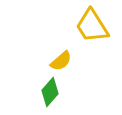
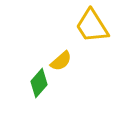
green diamond: moved 11 px left, 9 px up
